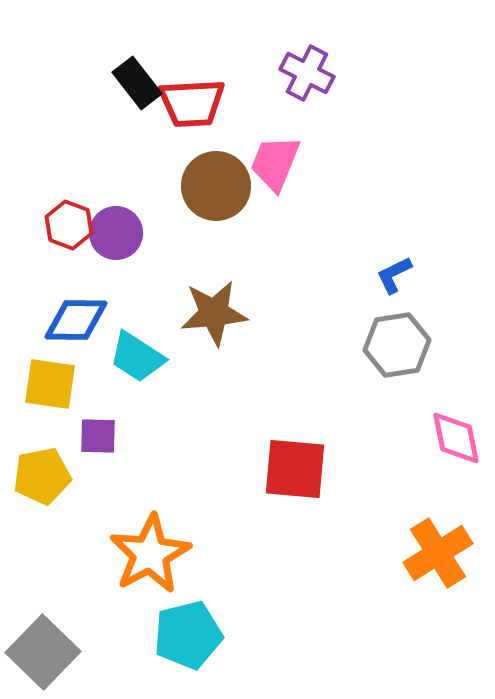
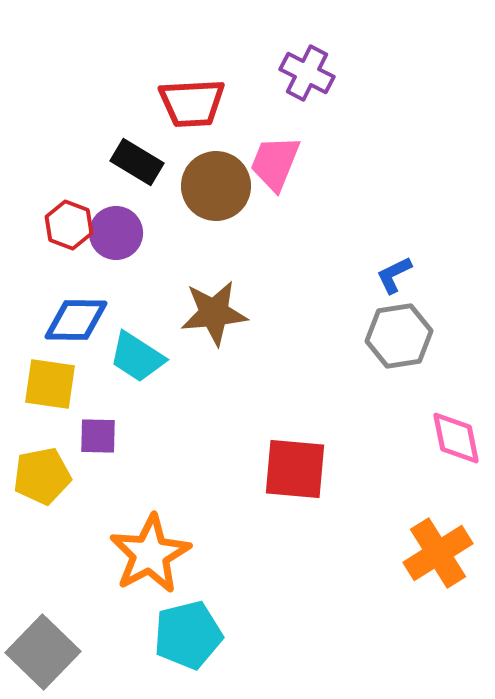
black rectangle: moved 79 px down; rotated 21 degrees counterclockwise
gray hexagon: moved 2 px right, 9 px up
